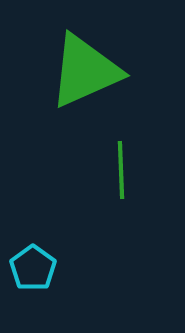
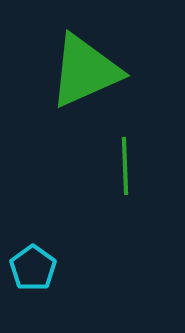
green line: moved 4 px right, 4 px up
